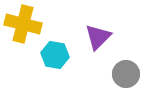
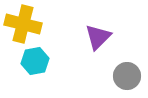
cyan hexagon: moved 20 px left, 6 px down; rotated 20 degrees counterclockwise
gray circle: moved 1 px right, 2 px down
